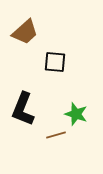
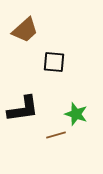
brown trapezoid: moved 2 px up
black square: moved 1 px left
black L-shape: rotated 120 degrees counterclockwise
